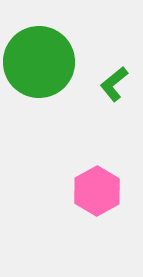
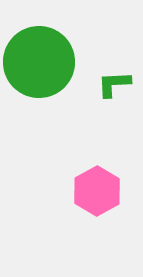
green L-shape: rotated 36 degrees clockwise
